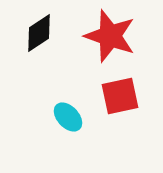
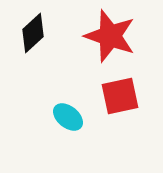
black diamond: moved 6 px left; rotated 9 degrees counterclockwise
cyan ellipse: rotated 8 degrees counterclockwise
